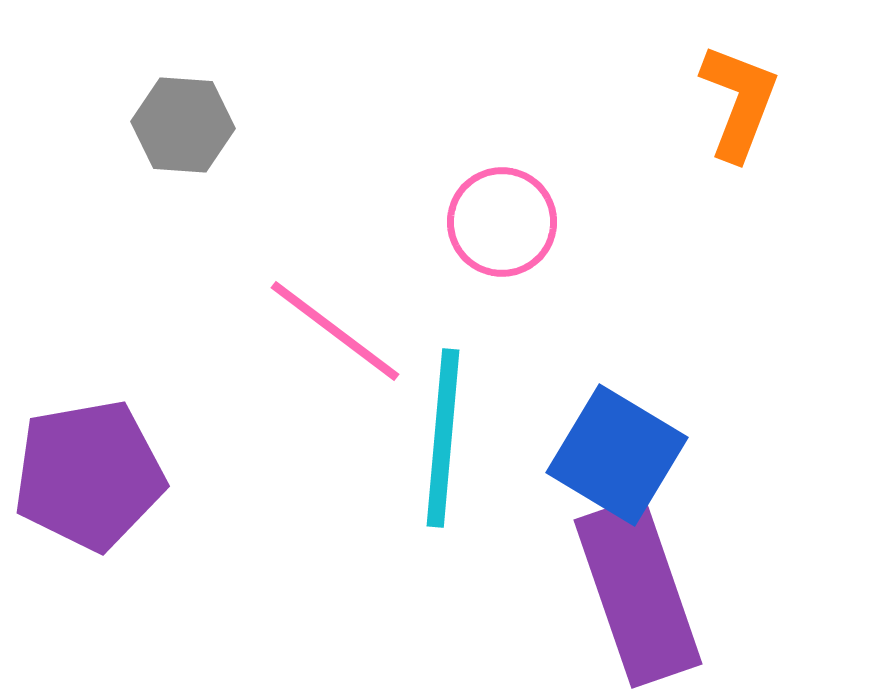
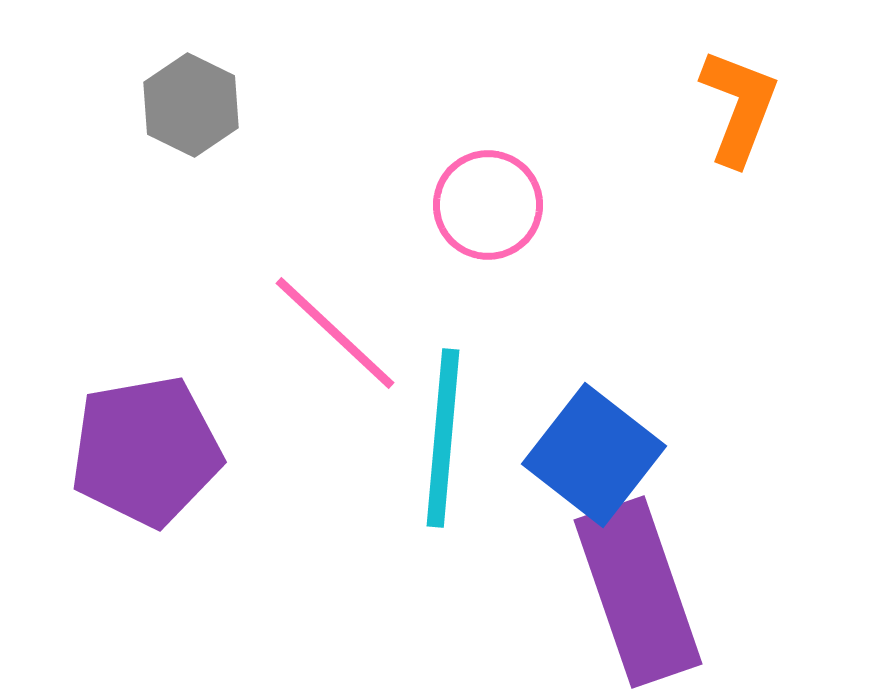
orange L-shape: moved 5 px down
gray hexagon: moved 8 px right, 20 px up; rotated 22 degrees clockwise
pink circle: moved 14 px left, 17 px up
pink line: moved 2 px down; rotated 6 degrees clockwise
blue square: moved 23 px left; rotated 7 degrees clockwise
purple pentagon: moved 57 px right, 24 px up
